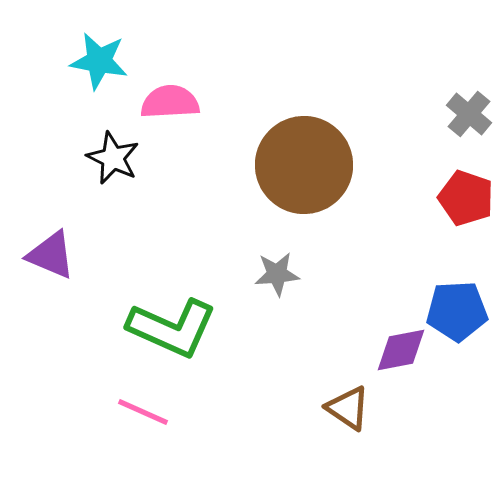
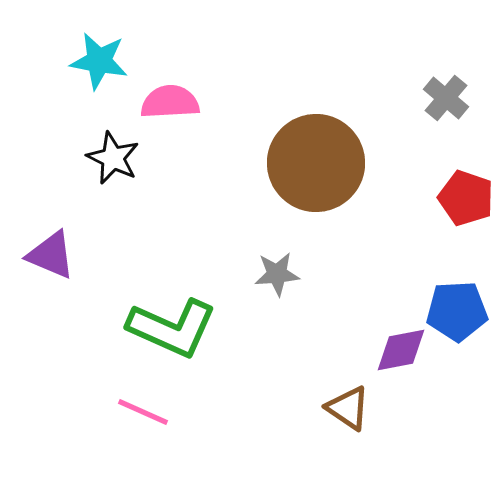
gray cross: moved 23 px left, 16 px up
brown circle: moved 12 px right, 2 px up
